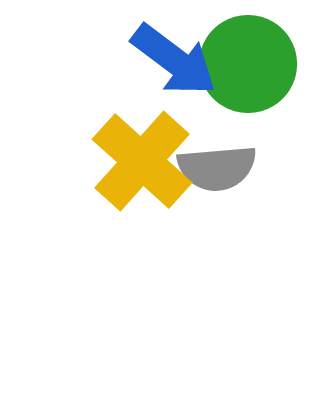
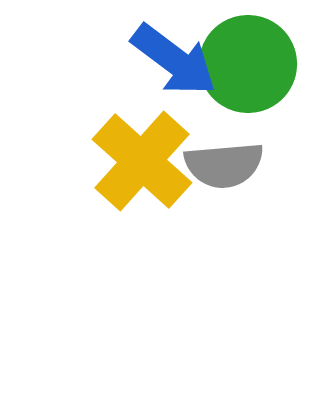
gray semicircle: moved 7 px right, 3 px up
